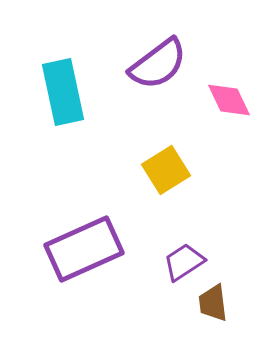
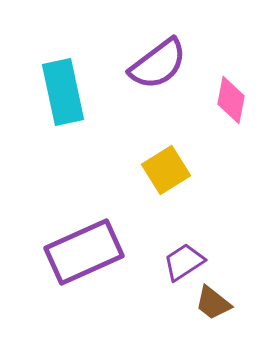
pink diamond: moved 2 px right; rotated 36 degrees clockwise
purple rectangle: moved 3 px down
brown trapezoid: rotated 45 degrees counterclockwise
